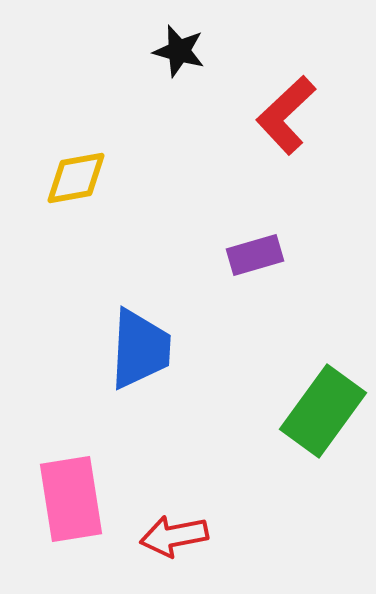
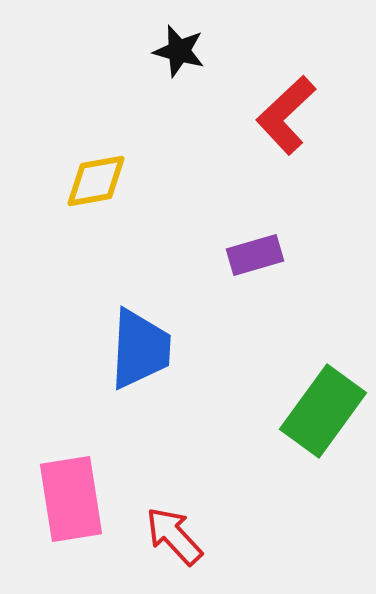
yellow diamond: moved 20 px right, 3 px down
red arrow: rotated 58 degrees clockwise
